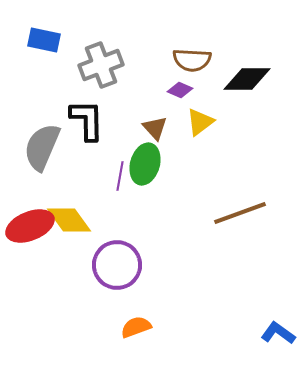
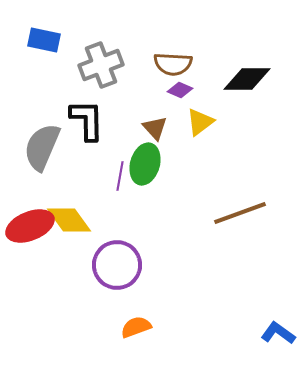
brown semicircle: moved 19 px left, 4 px down
